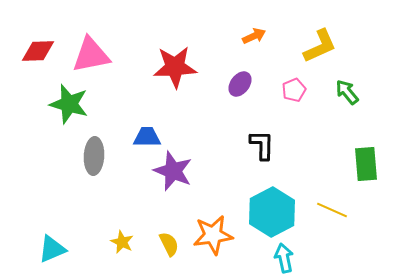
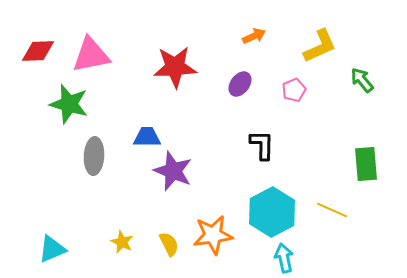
green arrow: moved 15 px right, 12 px up
